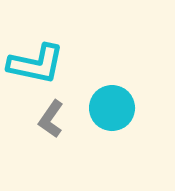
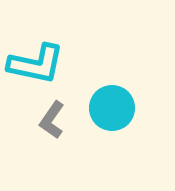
gray L-shape: moved 1 px right, 1 px down
